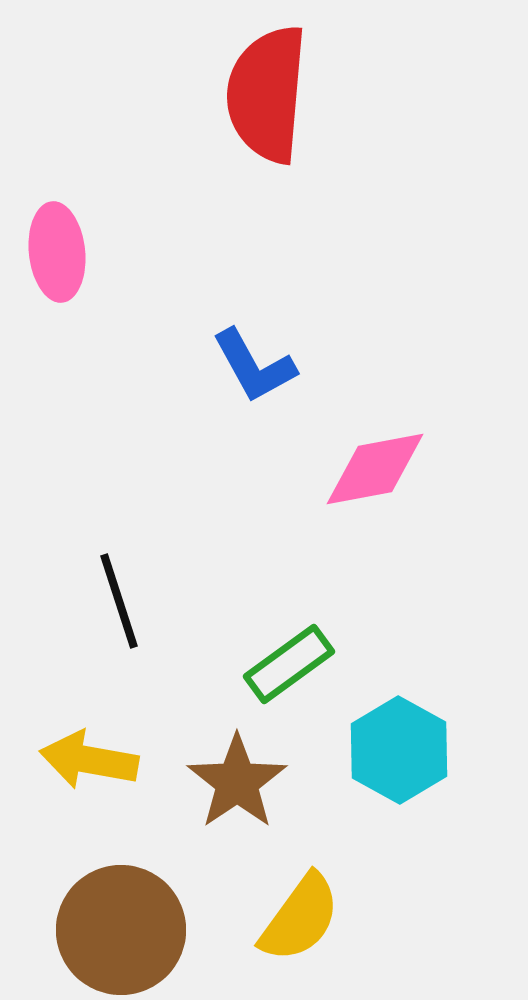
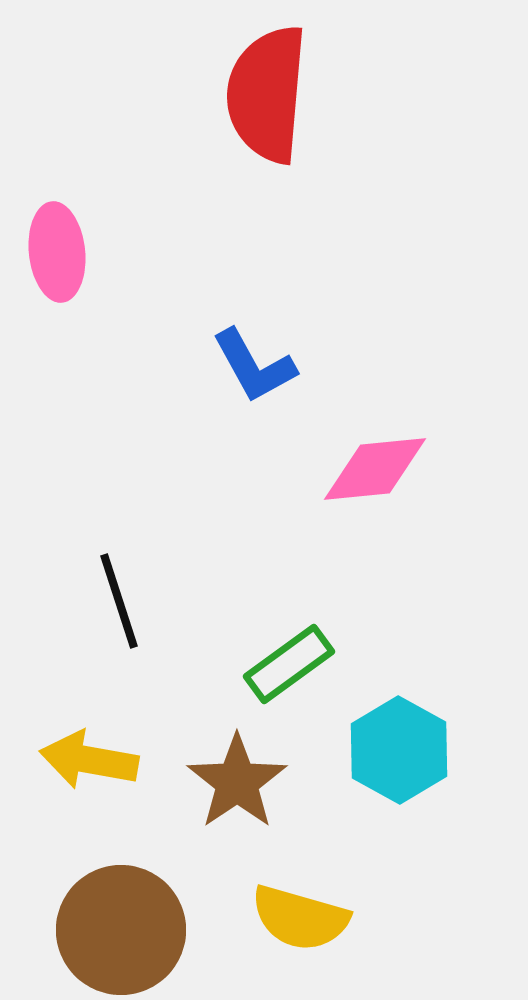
pink diamond: rotated 5 degrees clockwise
yellow semicircle: rotated 70 degrees clockwise
